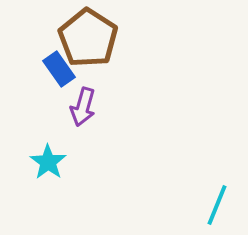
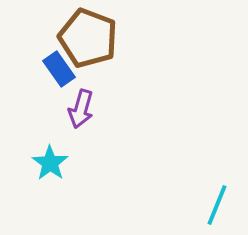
brown pentagon: rotated 12 degrees counterclockwise
purple arrow: moved 2 px left, 2 px down
cyan star: moved 2 px right, 1 px down
